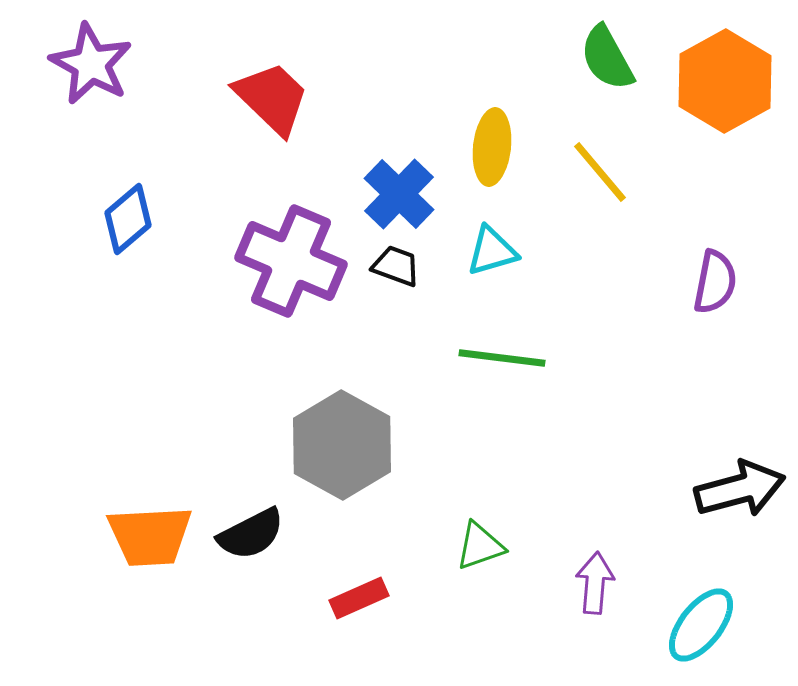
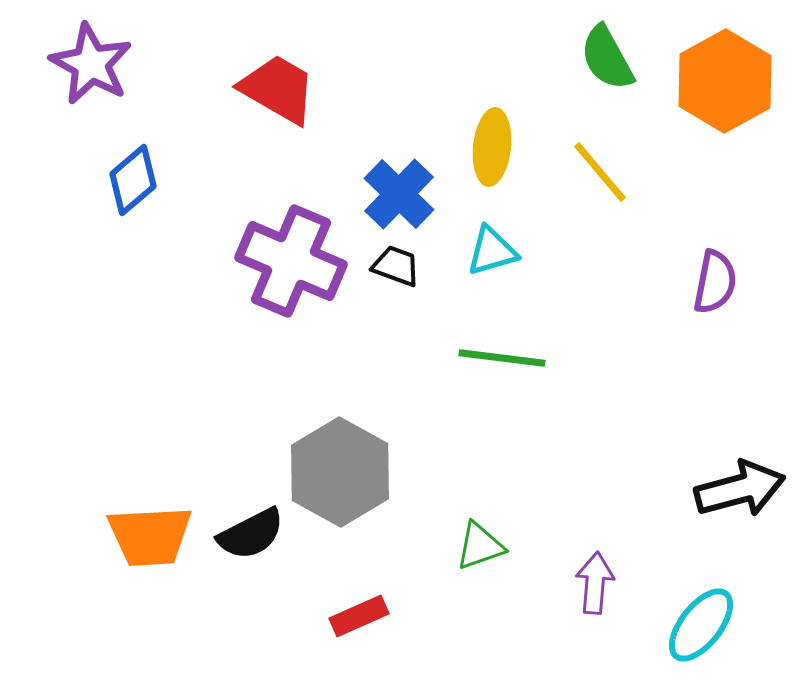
red trapezoid: moved 6 px right, 9 px up; rotated 14 degrees counterclockwise
blue diamond: moved 5 px right, 39 px up
gray hexagon: moved 2 px left, 27 px down
red rectangle: moved 18 px down
